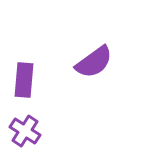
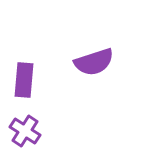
purple semicircle: rotated 18 degrees clockwise
